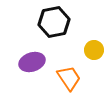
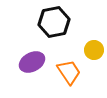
purple ellipse: rotated 10 degrees counterclockwise
orange trapezoid: moved 6 px up
